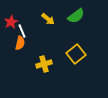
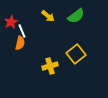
yellow arrow: moved 3 px up
yellow cross: moved 6 px right, 2 px down
